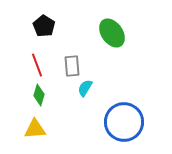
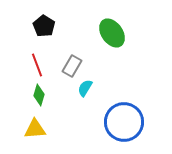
gray rectangle: rotated 35 degrees clockwise
